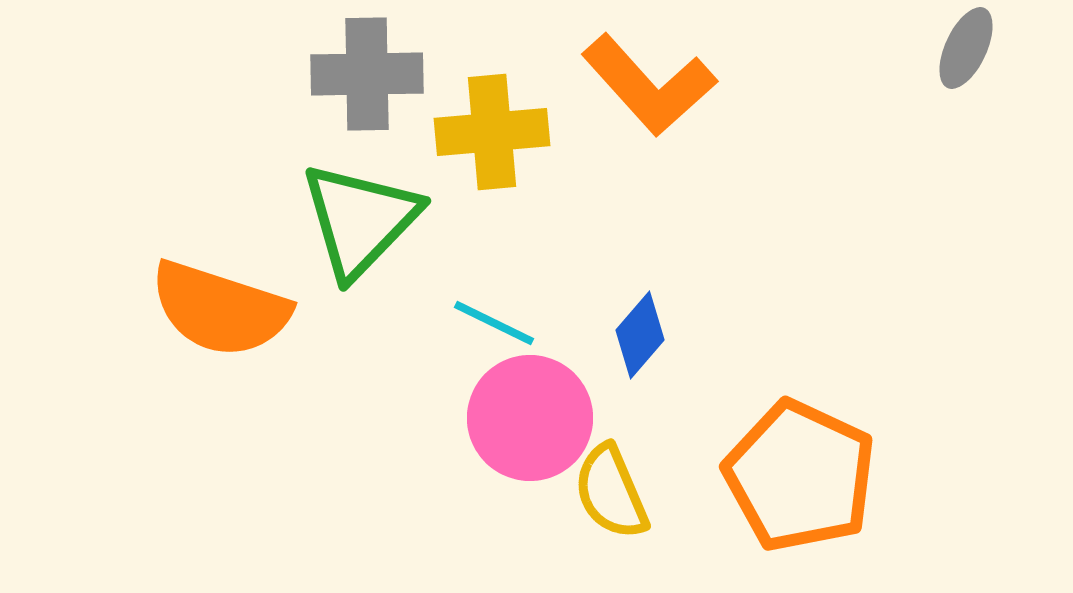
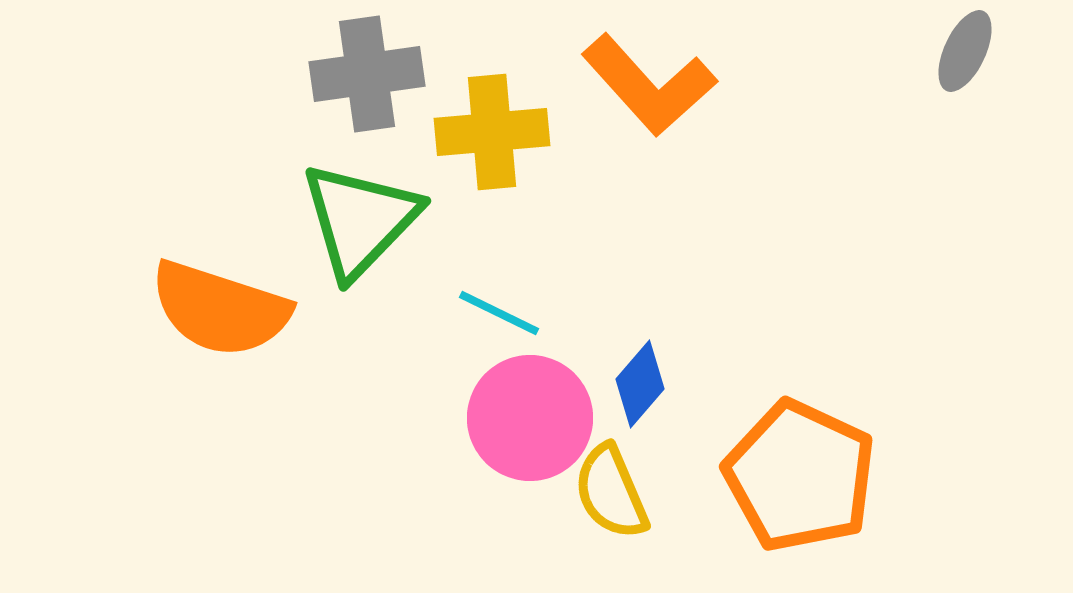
gray ellipse: moved 1 px left, 3 px down
gray cross: rotated 7 degrees counterclockwise
cyan line: moved 5 px right, 10 px up
blue diamond: moved 49 px down
